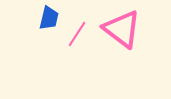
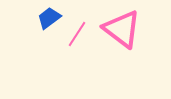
blue trapezoid: rotated 140 degrees counterclockwise
